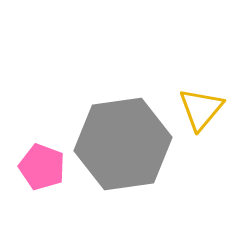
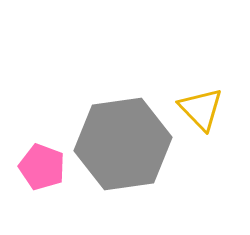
yellow triangle: rotated 24 degrees counterclockwise
